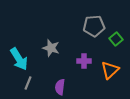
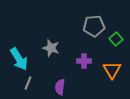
orange triangle: moved 2 px right; rotated 18 degrees counterclockwise
